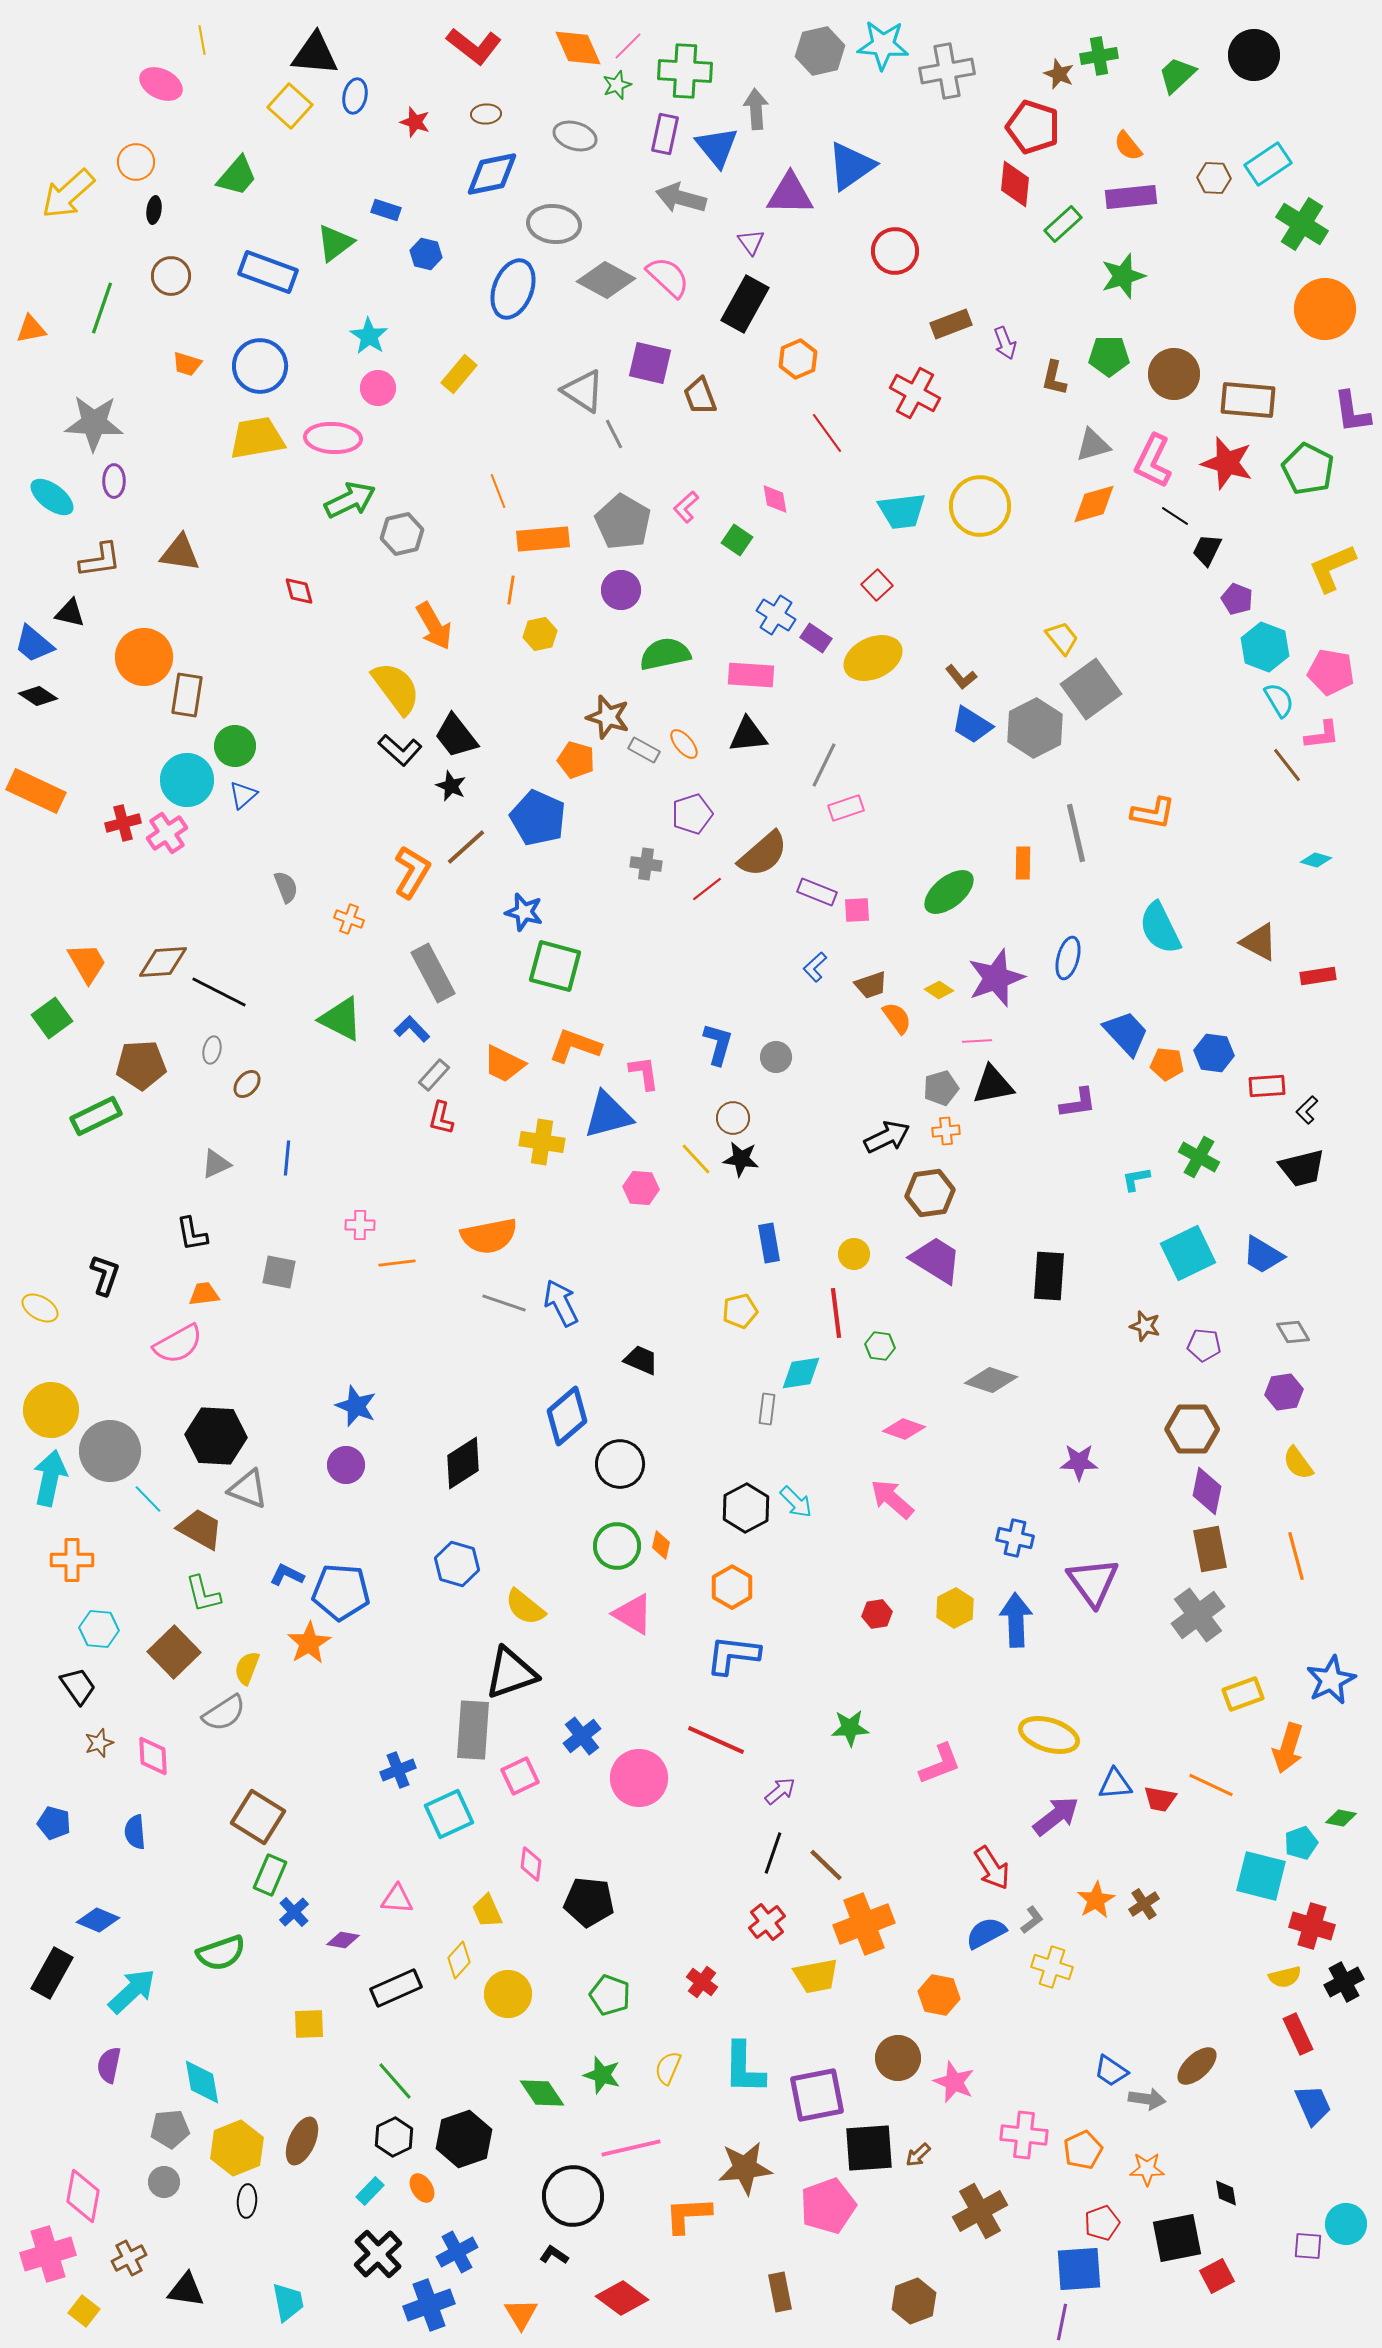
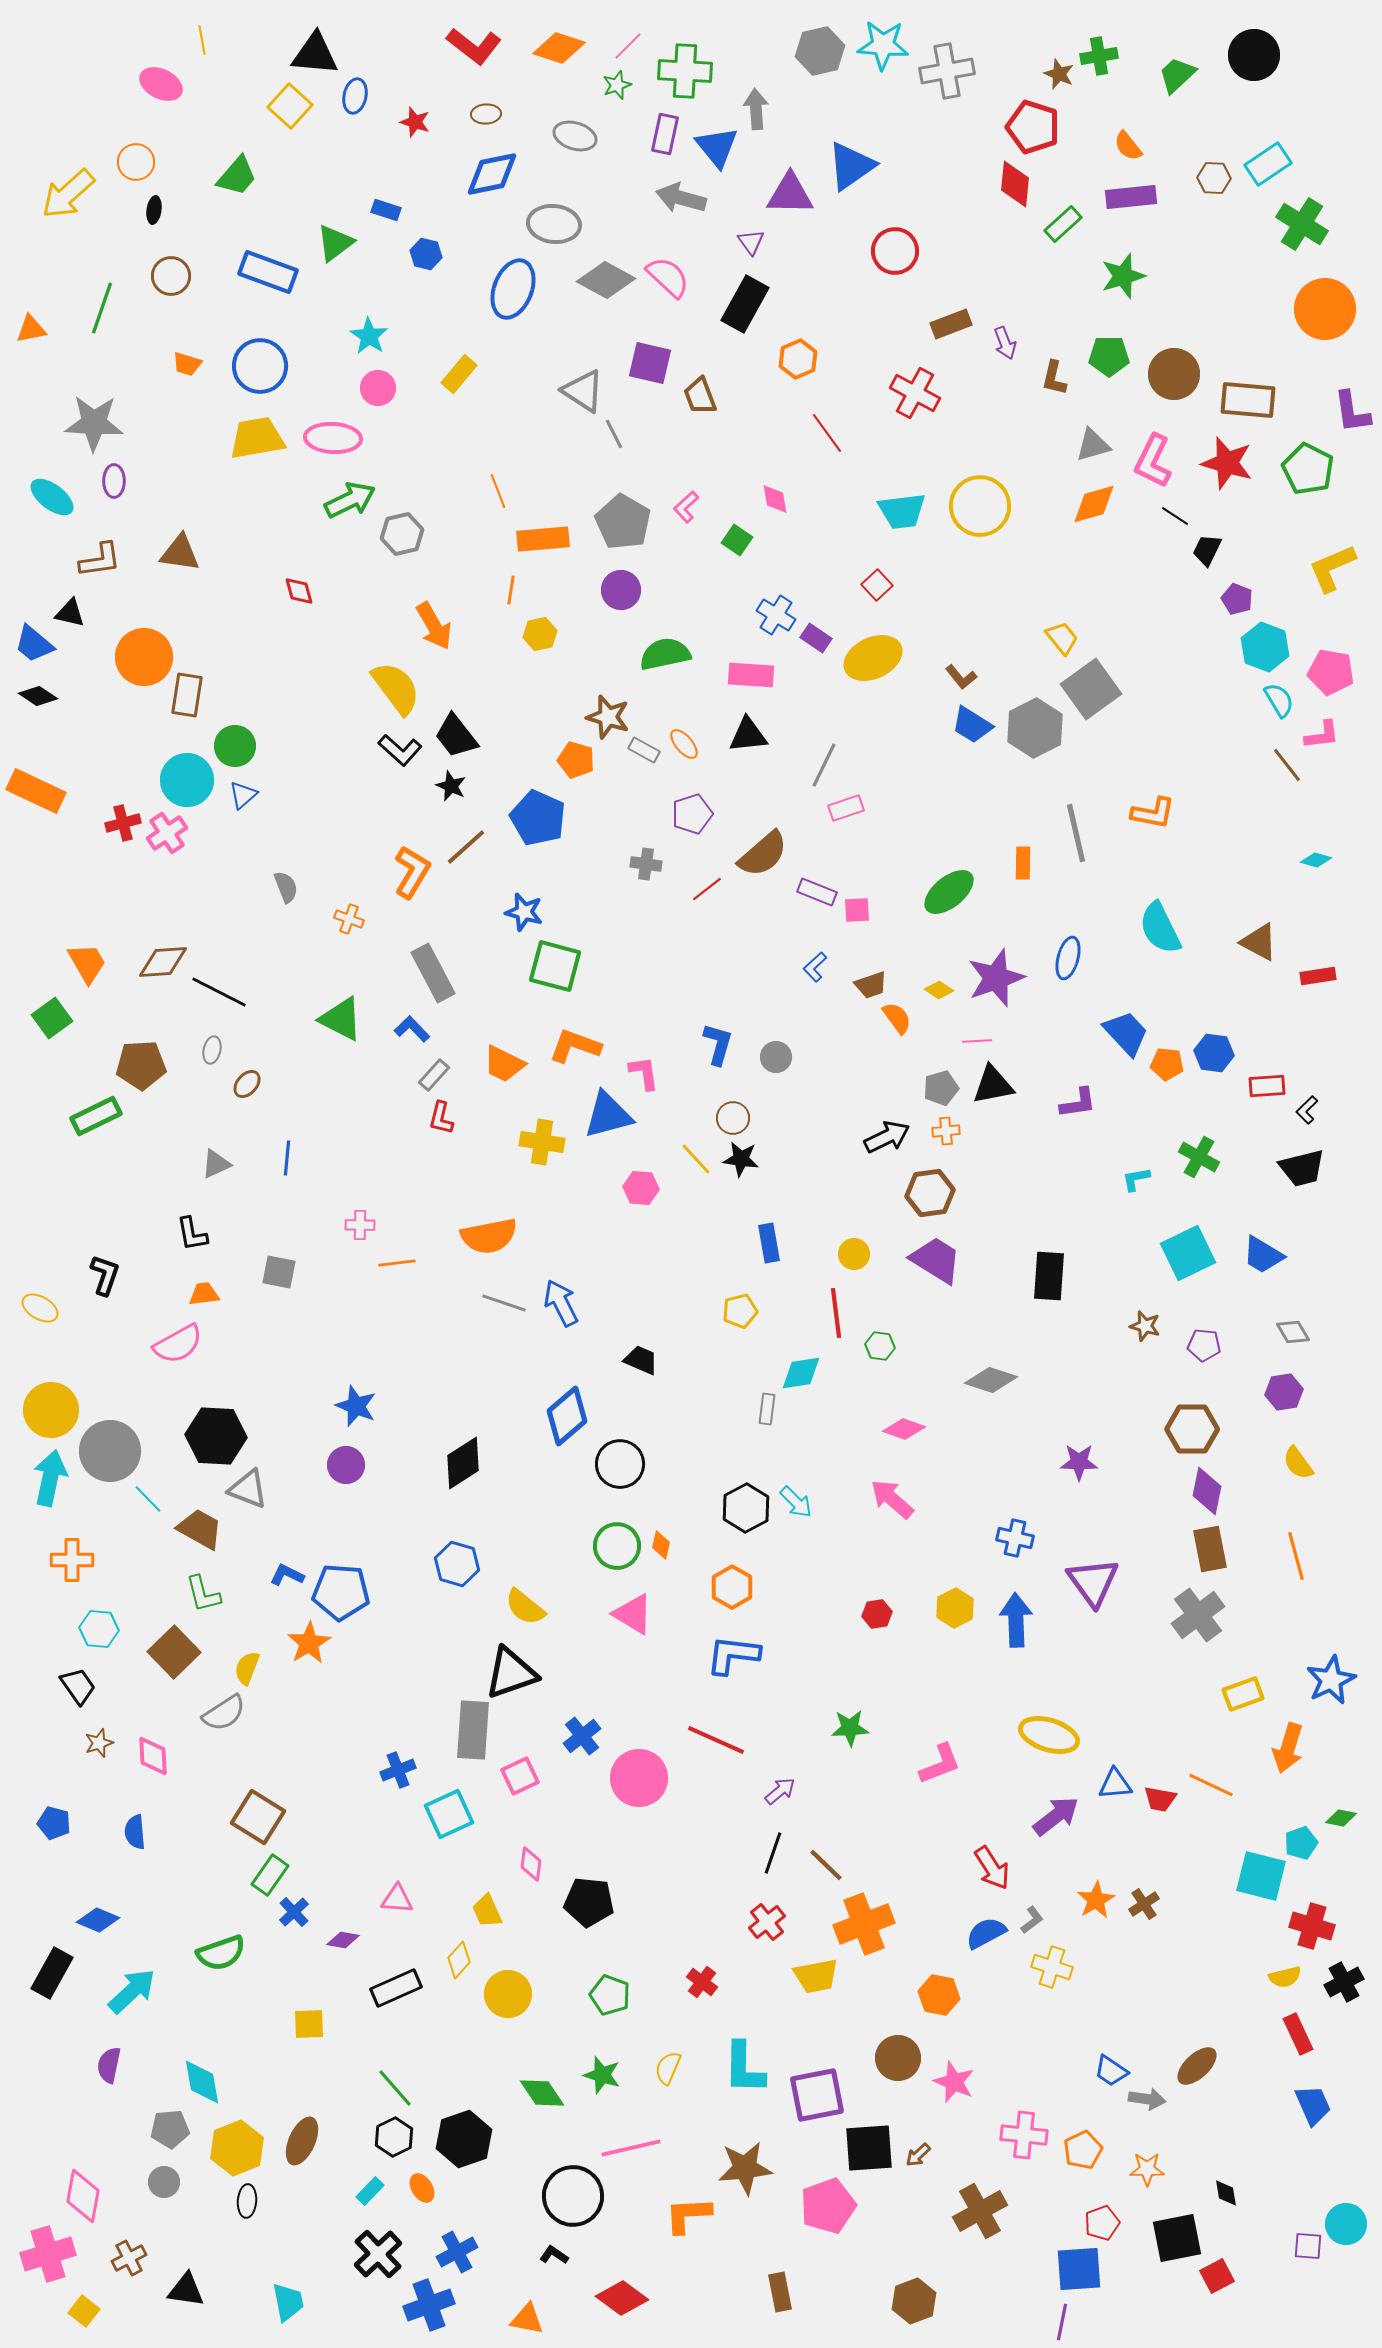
orange diamond at (578, 48): moved 19 px left; rotated 48 degrees counterclockwise
green rectangle at (270, 1875): rotated 12 degrees clockwise
green line at (395, 2081): moved 7 px down
orange triangle at (521, 2314): moved 6 px right, 5 px down; rotated 48 degrees counterclockwise
